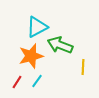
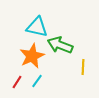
cyan triangle: rotated 40 degrees clockwise
orange star: moved 1 px right; rotated 10 degrees counterclockwise
